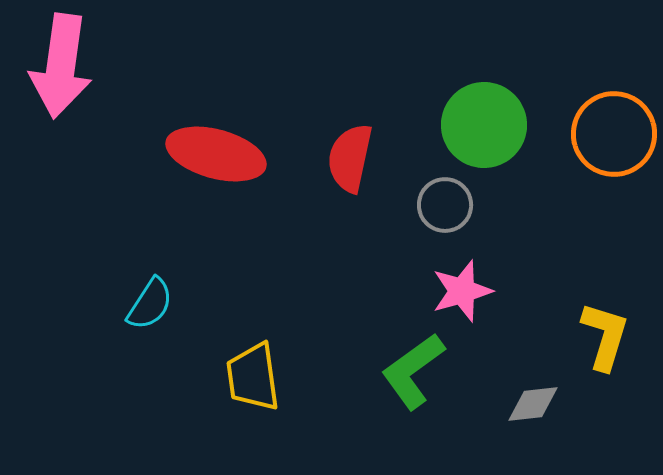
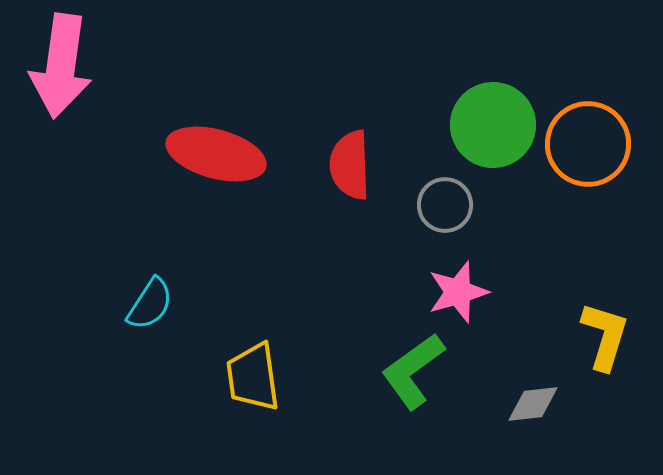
green circle: moved 9 px right
orange circle: moved 26 px left, 10 px down
red semicircle: moved 7 px down; rotated 14 degrees counterclockwise
pink star: moved 4 px left, 1 px down
